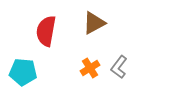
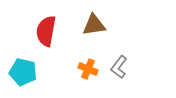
brown triangle: moved 2 px down; rotated 20 degrees clockwise
orange cross: moved 2 px left, 1 px down; rotated 36 degrees counterclockwise
cyan pentagon: rotated 8 degrees clockwise
